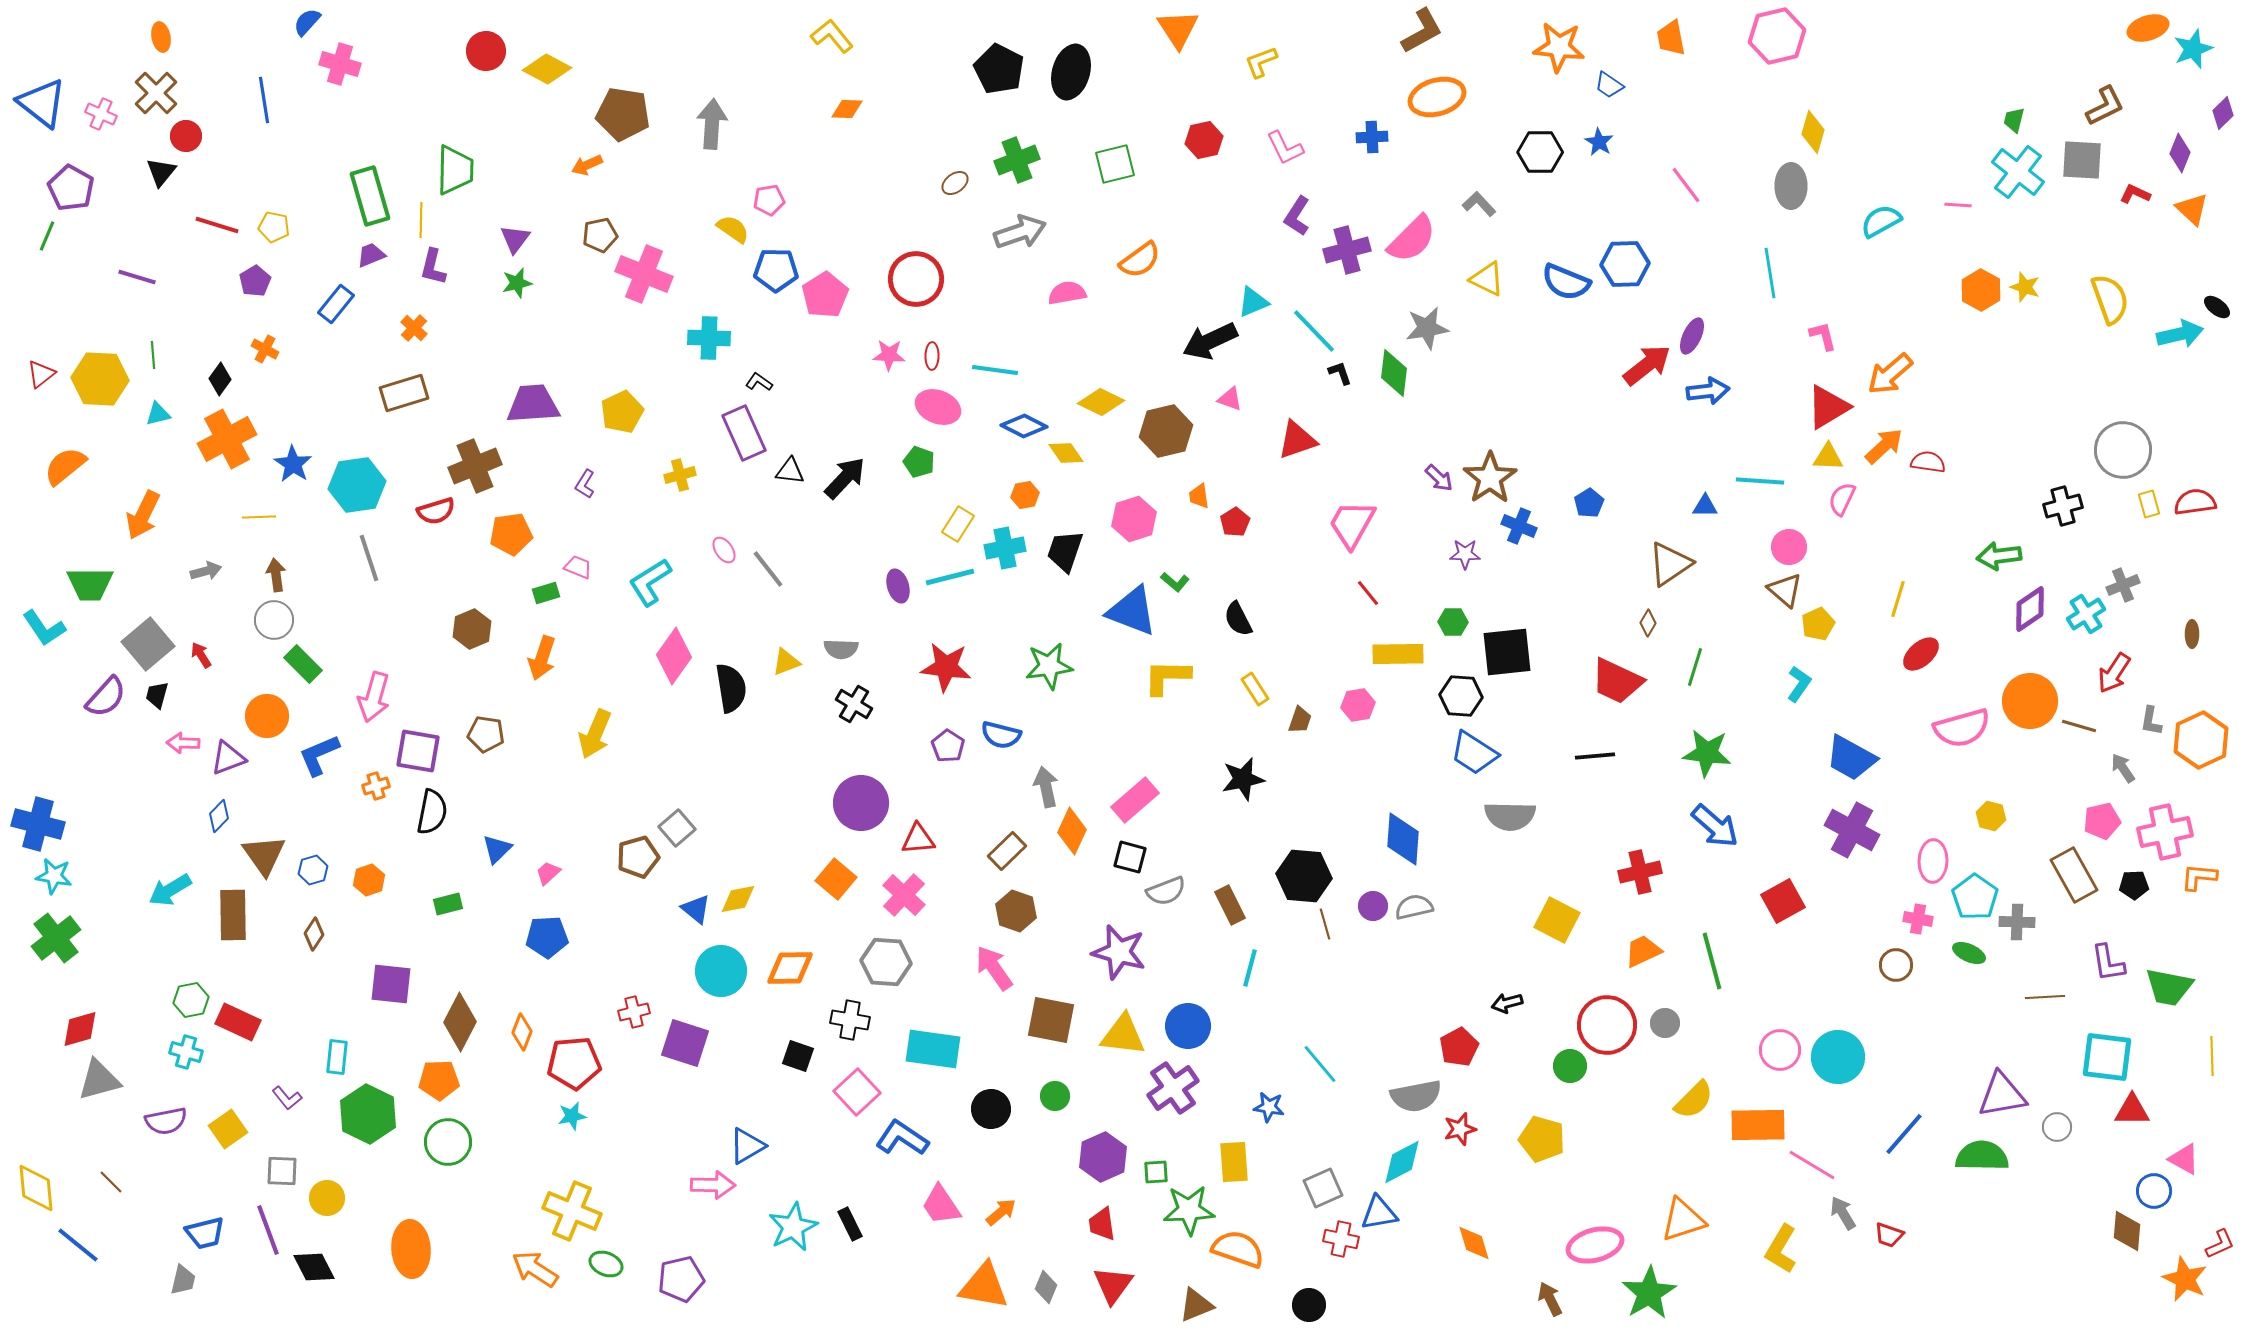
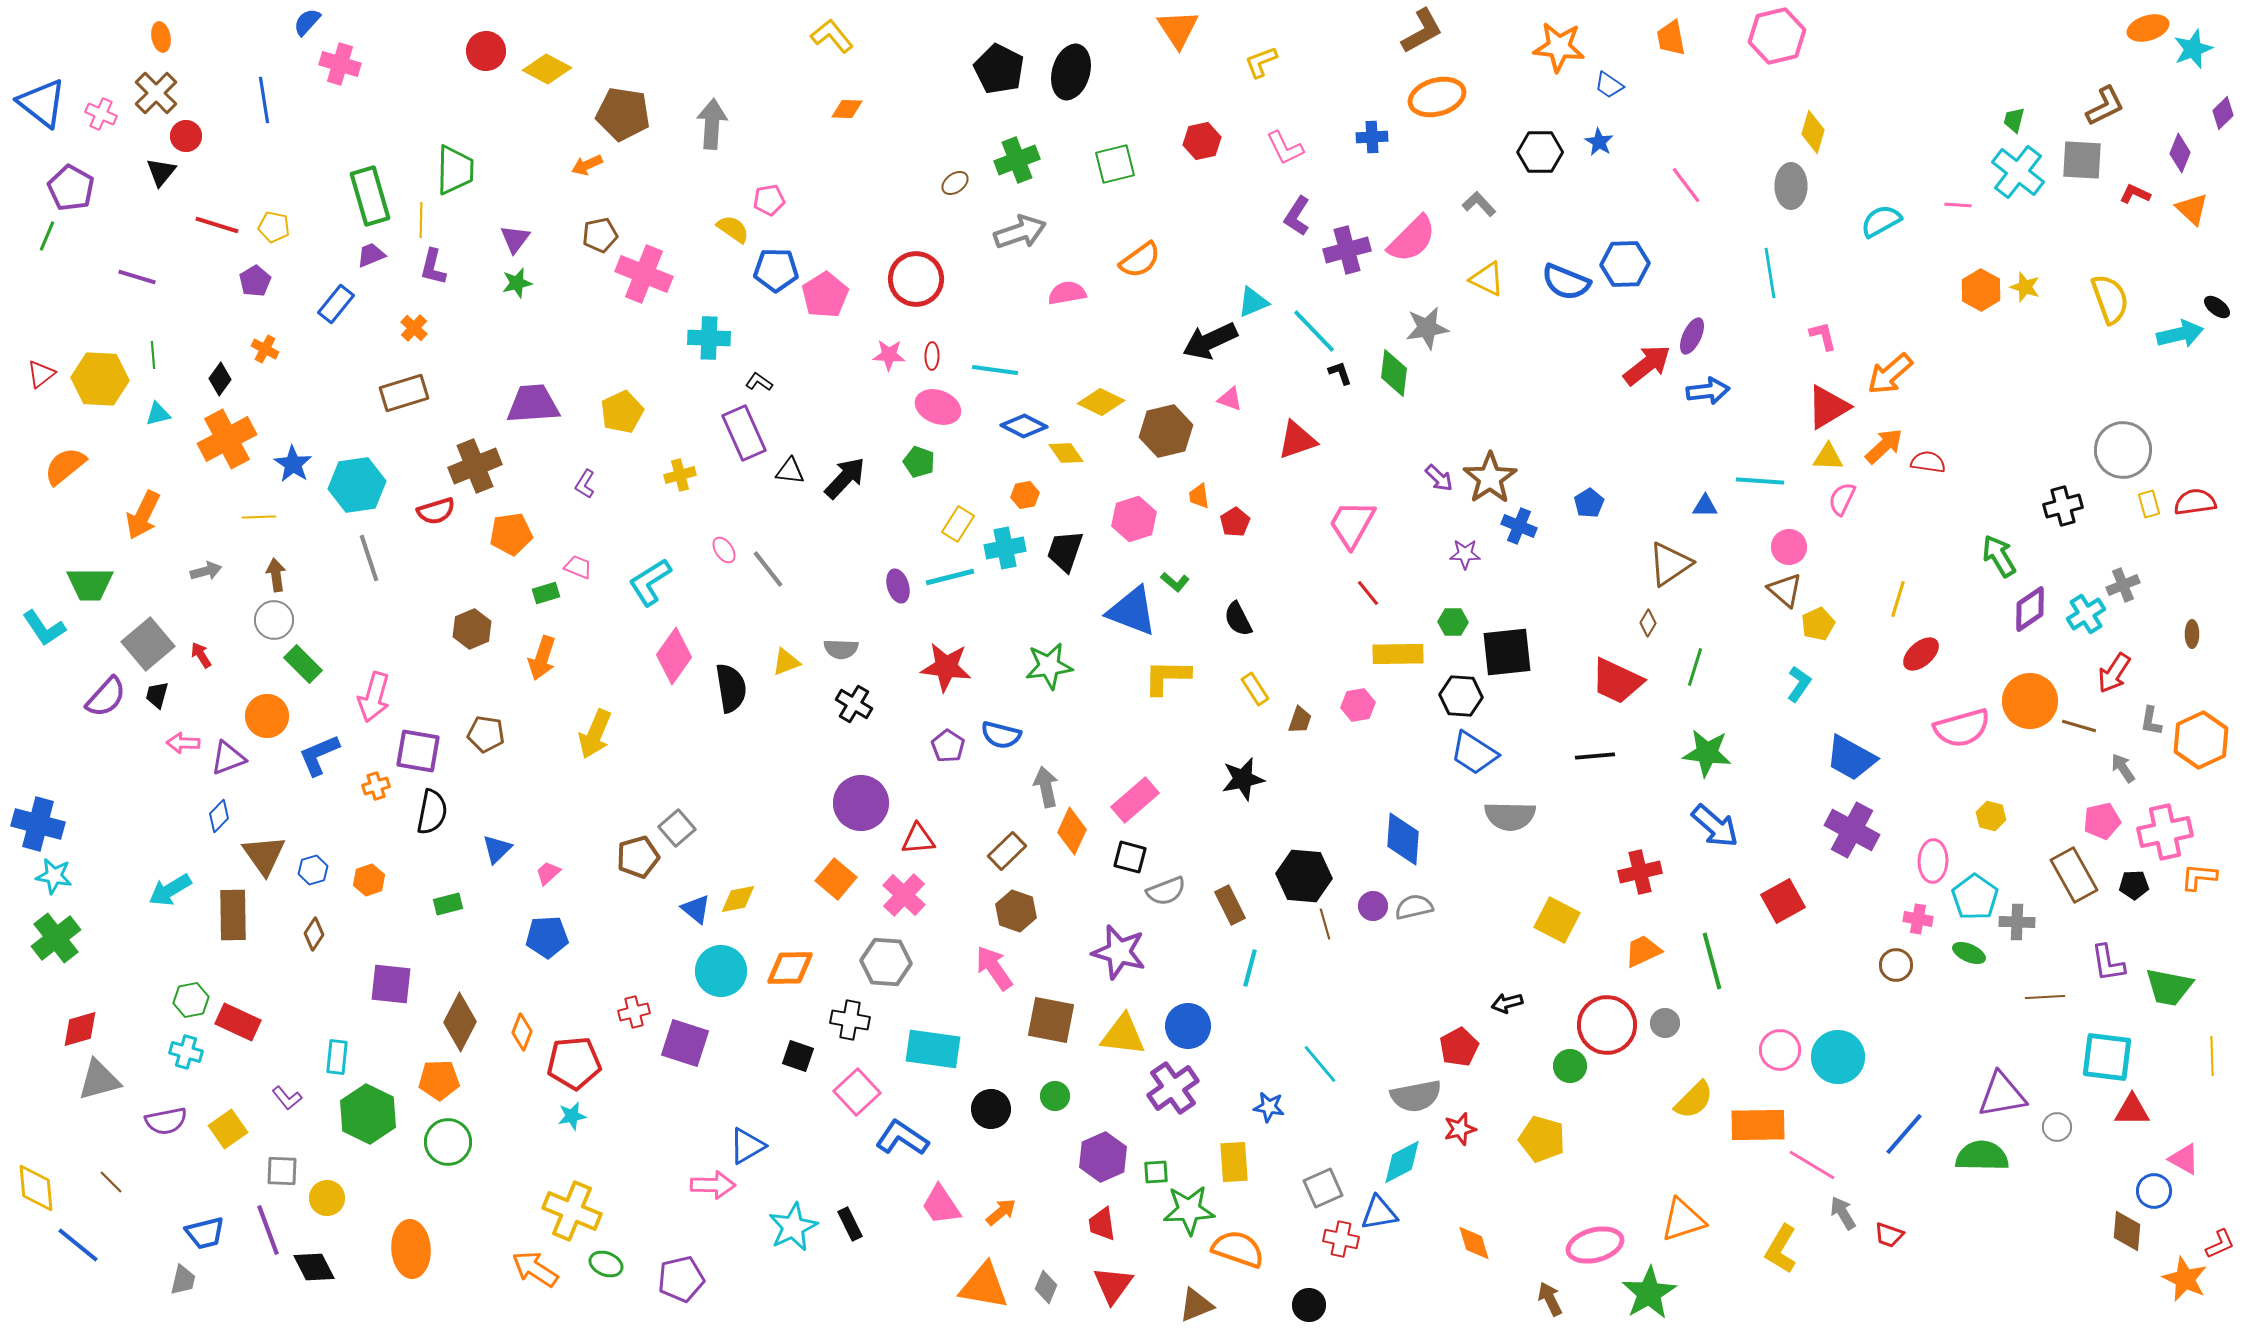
red hexagon at (1204, 140): moved 2 px left, 1 px down
green arrow at (1999, 556): rotated 66 degrees clockwise
